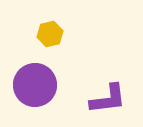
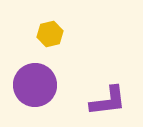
purple L-shape: moved 2 px down
